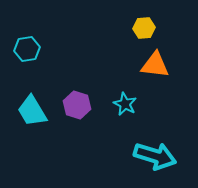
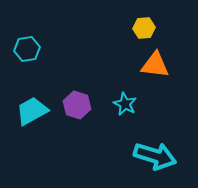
cyan trapezoid: rotated 92 degrees clockwise
